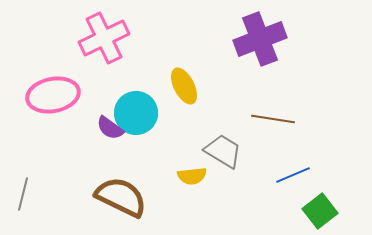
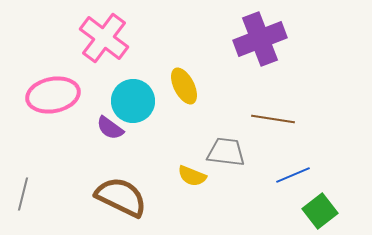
pink cross: rotated 27 degrees counterclockwise
cyan circle: moved 3 px left, 12 px up
gray trapezoid: moved 3 px right, 1 px down; rotated 24 degrees counterclockwise
yellow semicircle: rotated 28 degrees clockwise
